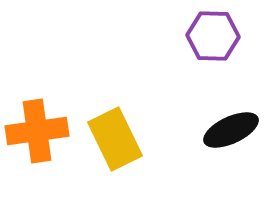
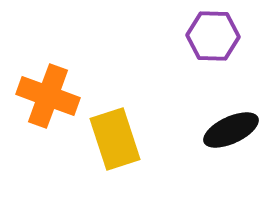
orange cross: moved 11 px right, 35 px up; rotated 28 degrees clockwise
yellow rectangle: rotated 8 degrees clockwise
